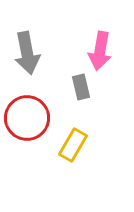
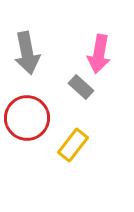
pink arrow: moved 1 px left, 3 px down
gray rectangle: rotated 35 degrees counterclockwise
yellow rectangle: rotated 8 degrees clockwise
